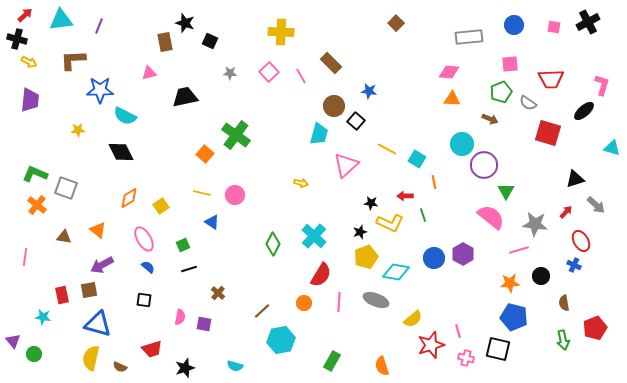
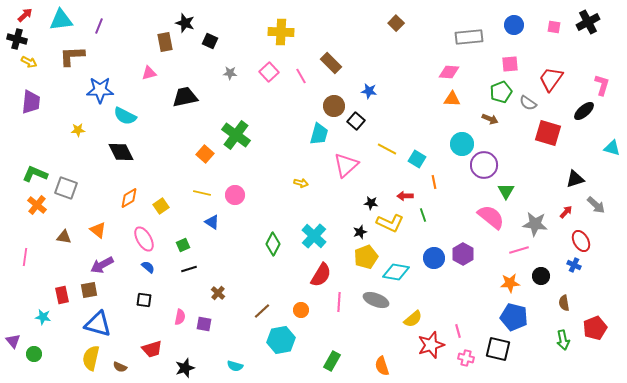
brown L-shape at (73, 60): moved 1 px left, 4 px up
red trapezoid at (551, 79): rotated 128 degrees clockwise
purple trapezoid at (30, 100): moved 1 px right, 2 px down
orange circle at (304, 303): moved 3 px left, 7 px down
